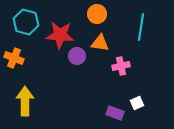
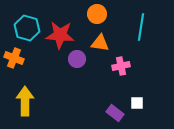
cyan hexagon: moved 1 px right, 6 px down
purple circle: moved 3 px down
white square: rotated 24 degrees clockwise
purple rectangle: rotated 18 degrees clockwise
